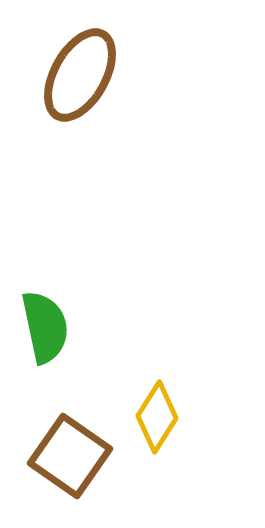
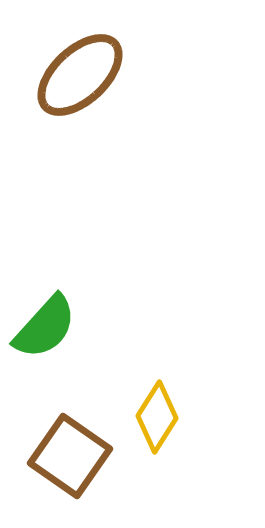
brown ellipse: rotated 18 degrees clockwise
green semicircle: rotated 54 degrees clockwise
